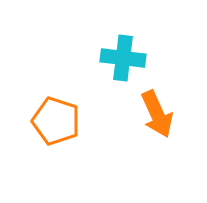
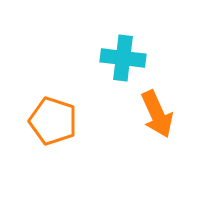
orange pentagon: moved 3 px left
